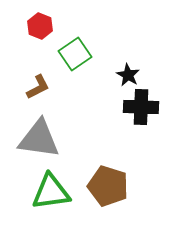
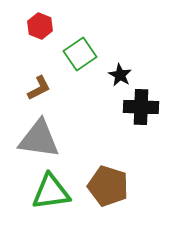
green square: moved 5 px right
black star: moved 8 px left
brown L-shape: moved 1 px right, 1 px down
